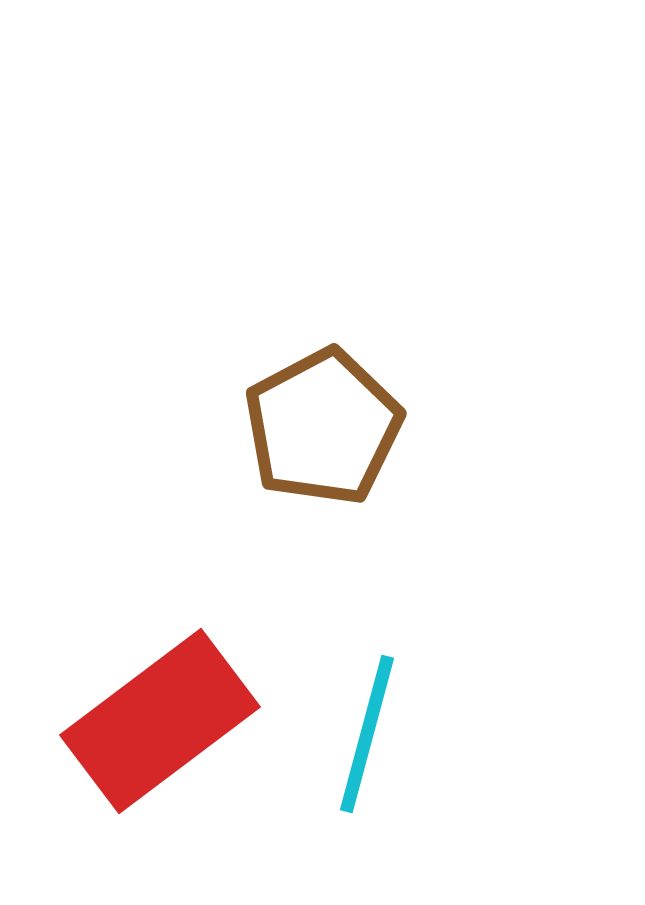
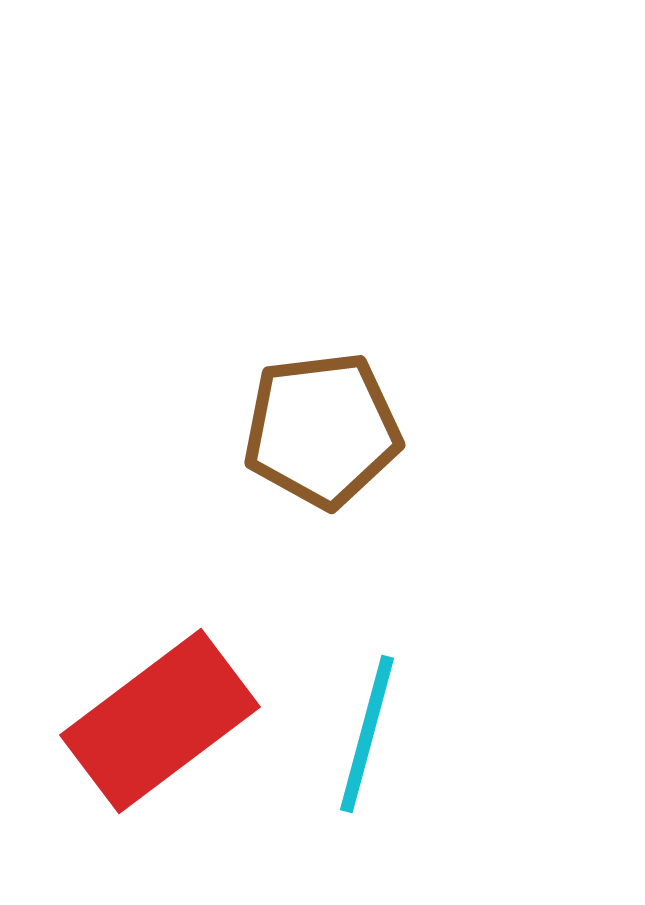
brown pentagon: moved 1 px left, 3 px down; rotated 21 degrees clockwise
